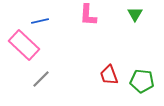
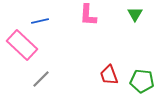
pink rectangle: moved 2 px left
